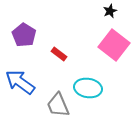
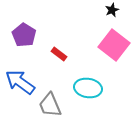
black star: moved 2 px right, 1 px up
gray trapezoid: moved 8 px left
